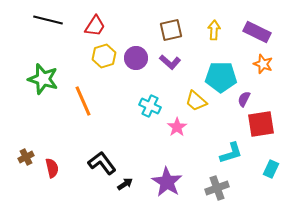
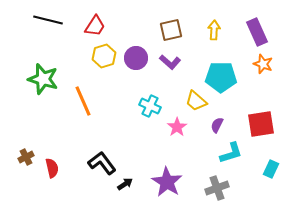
purple rectangle: rotated 40 degrees clockwise
purple semicircle: moved 27 px left, 26 px down
